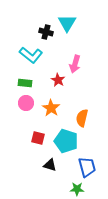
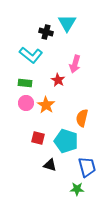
orange star: moved 5 px left, 3 px up
